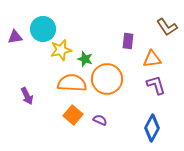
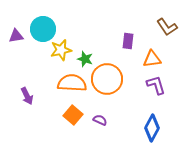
purple triangle: moved 1 px right, 1 px up
